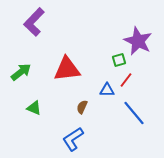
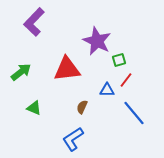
purple star: moved 41 px left
